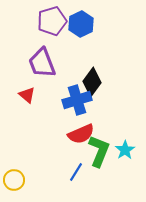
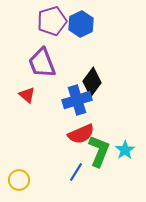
yellow circle: moved 5 px right
